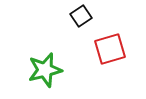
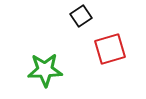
green star: rotated 12 degrees clockwise
